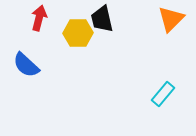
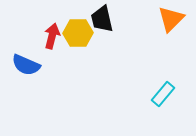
red arrow: moved 13 px right, 18 px down
blue semicircle: rotated 20 degrees counterclockwise
